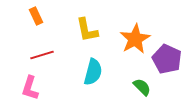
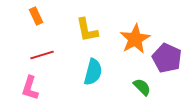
purple pentagon: moved 1 px up
